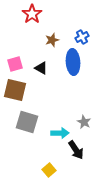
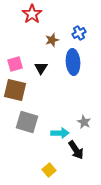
blue cross: moved 3 px left, 4 px up
black triangle: rotated 32 degrees clockwise
